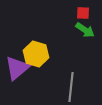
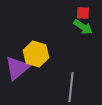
green arrow: moved 2 px left, 3 px up
